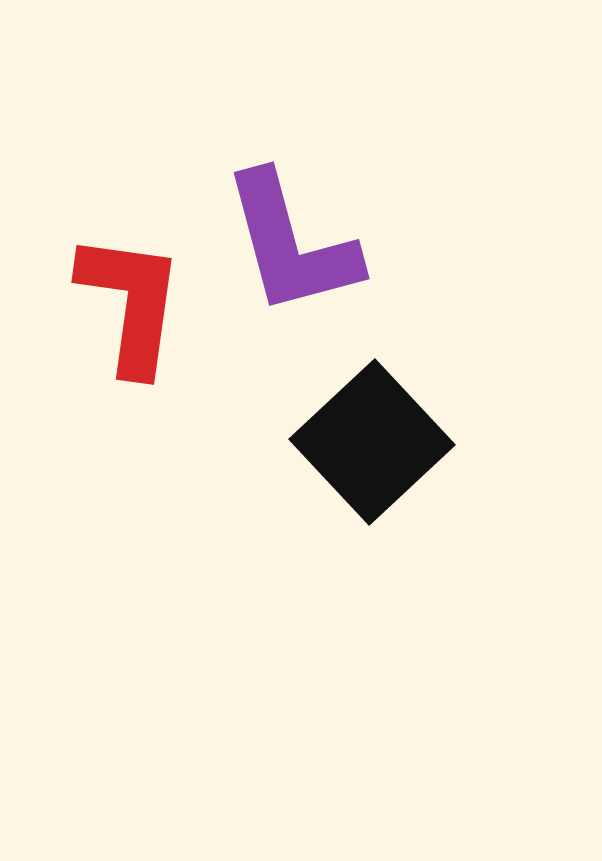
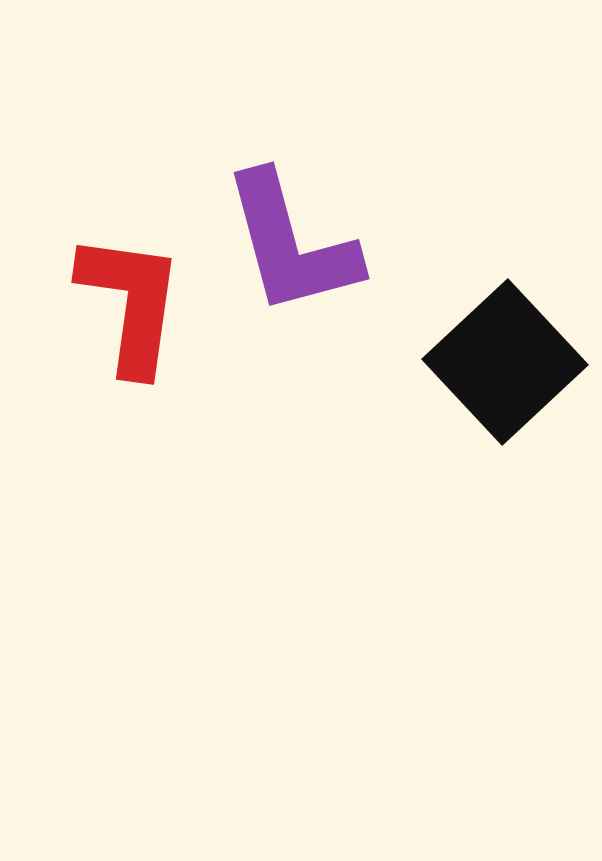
black square: moved 133 px right, 80 px up
